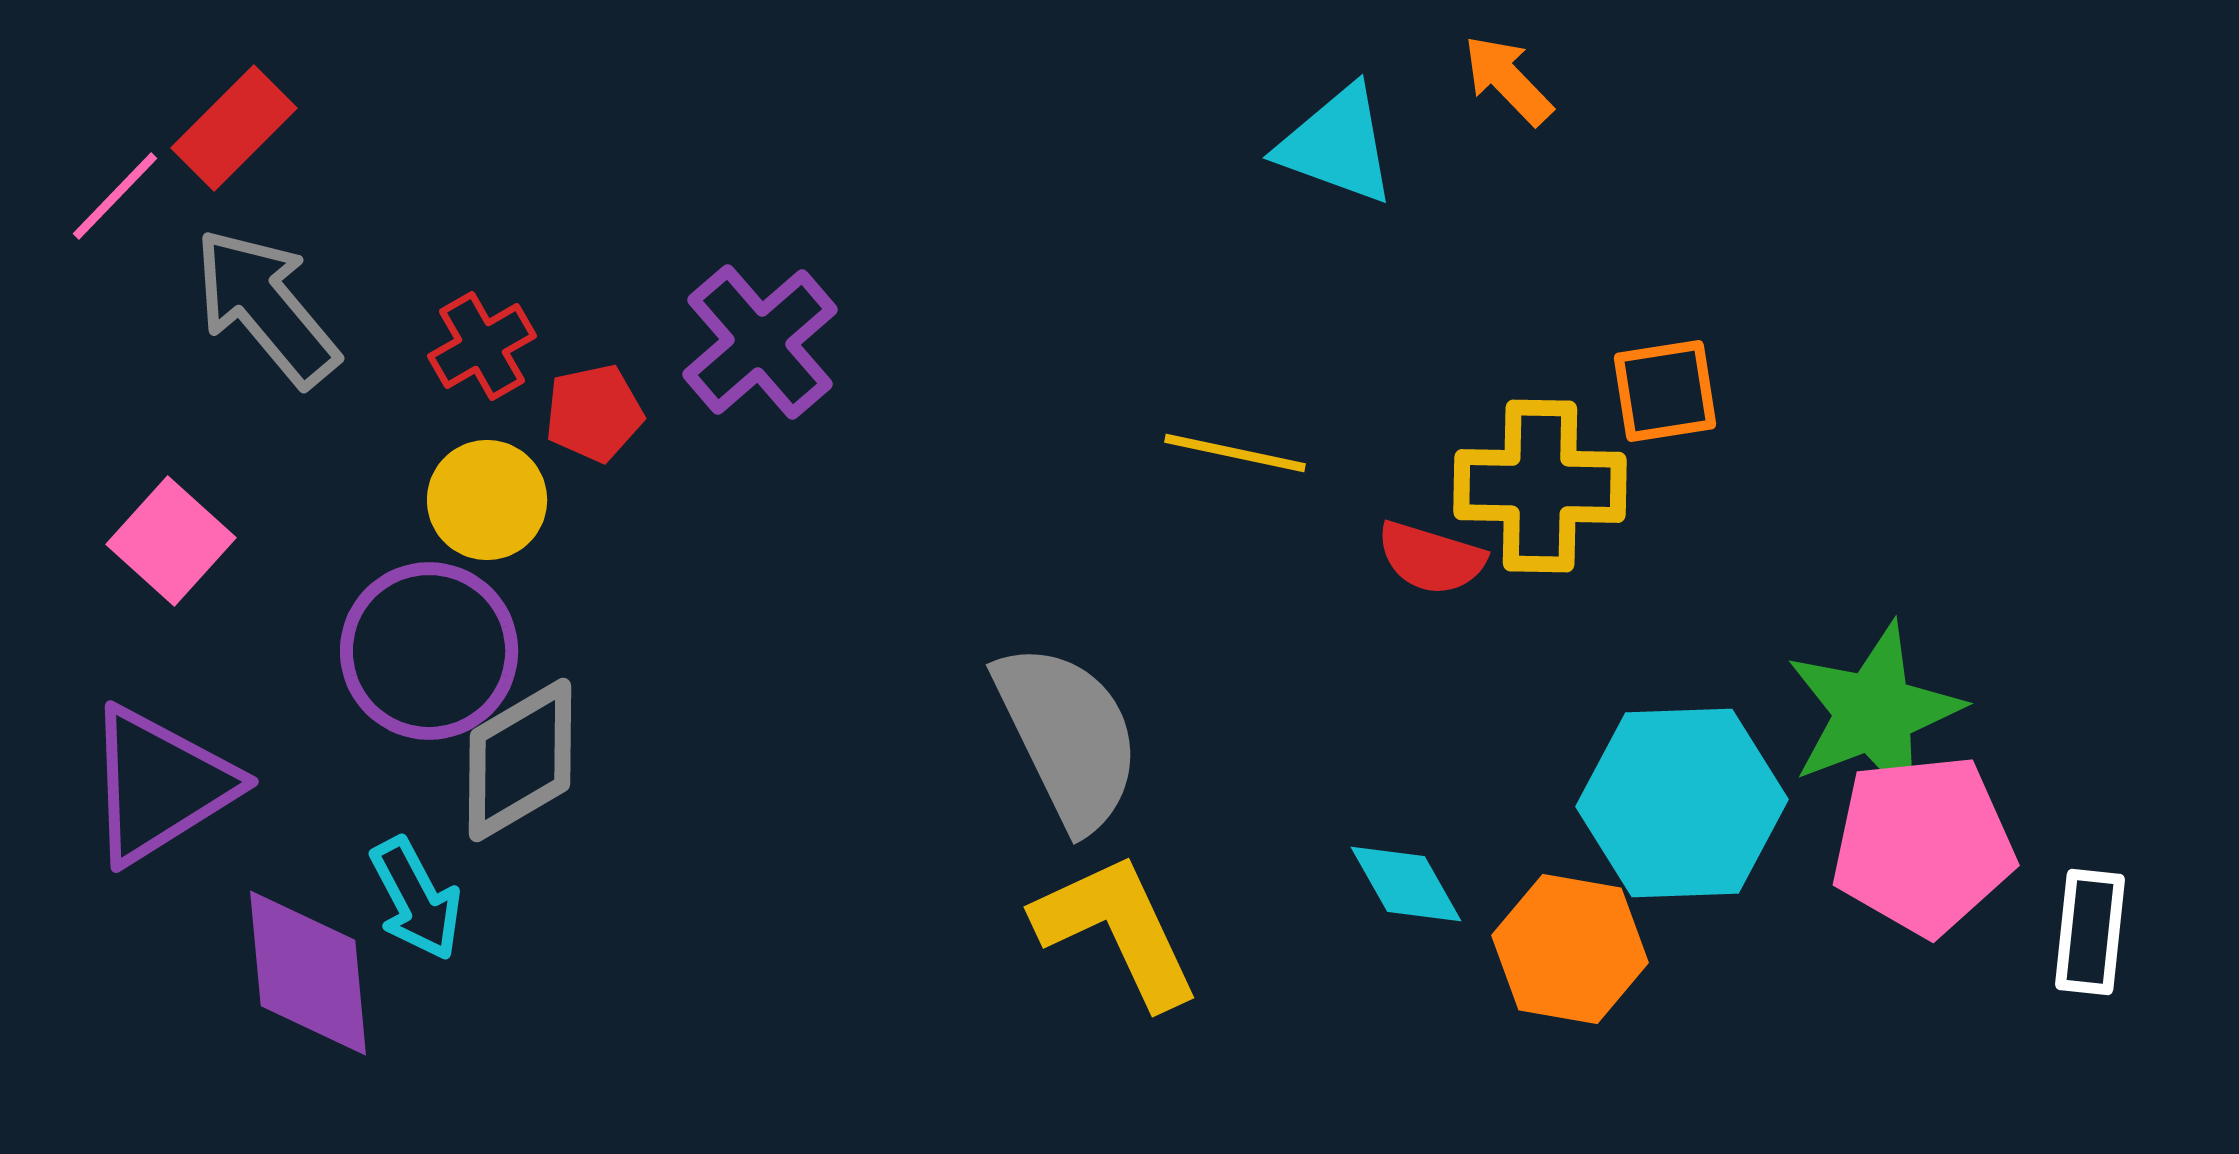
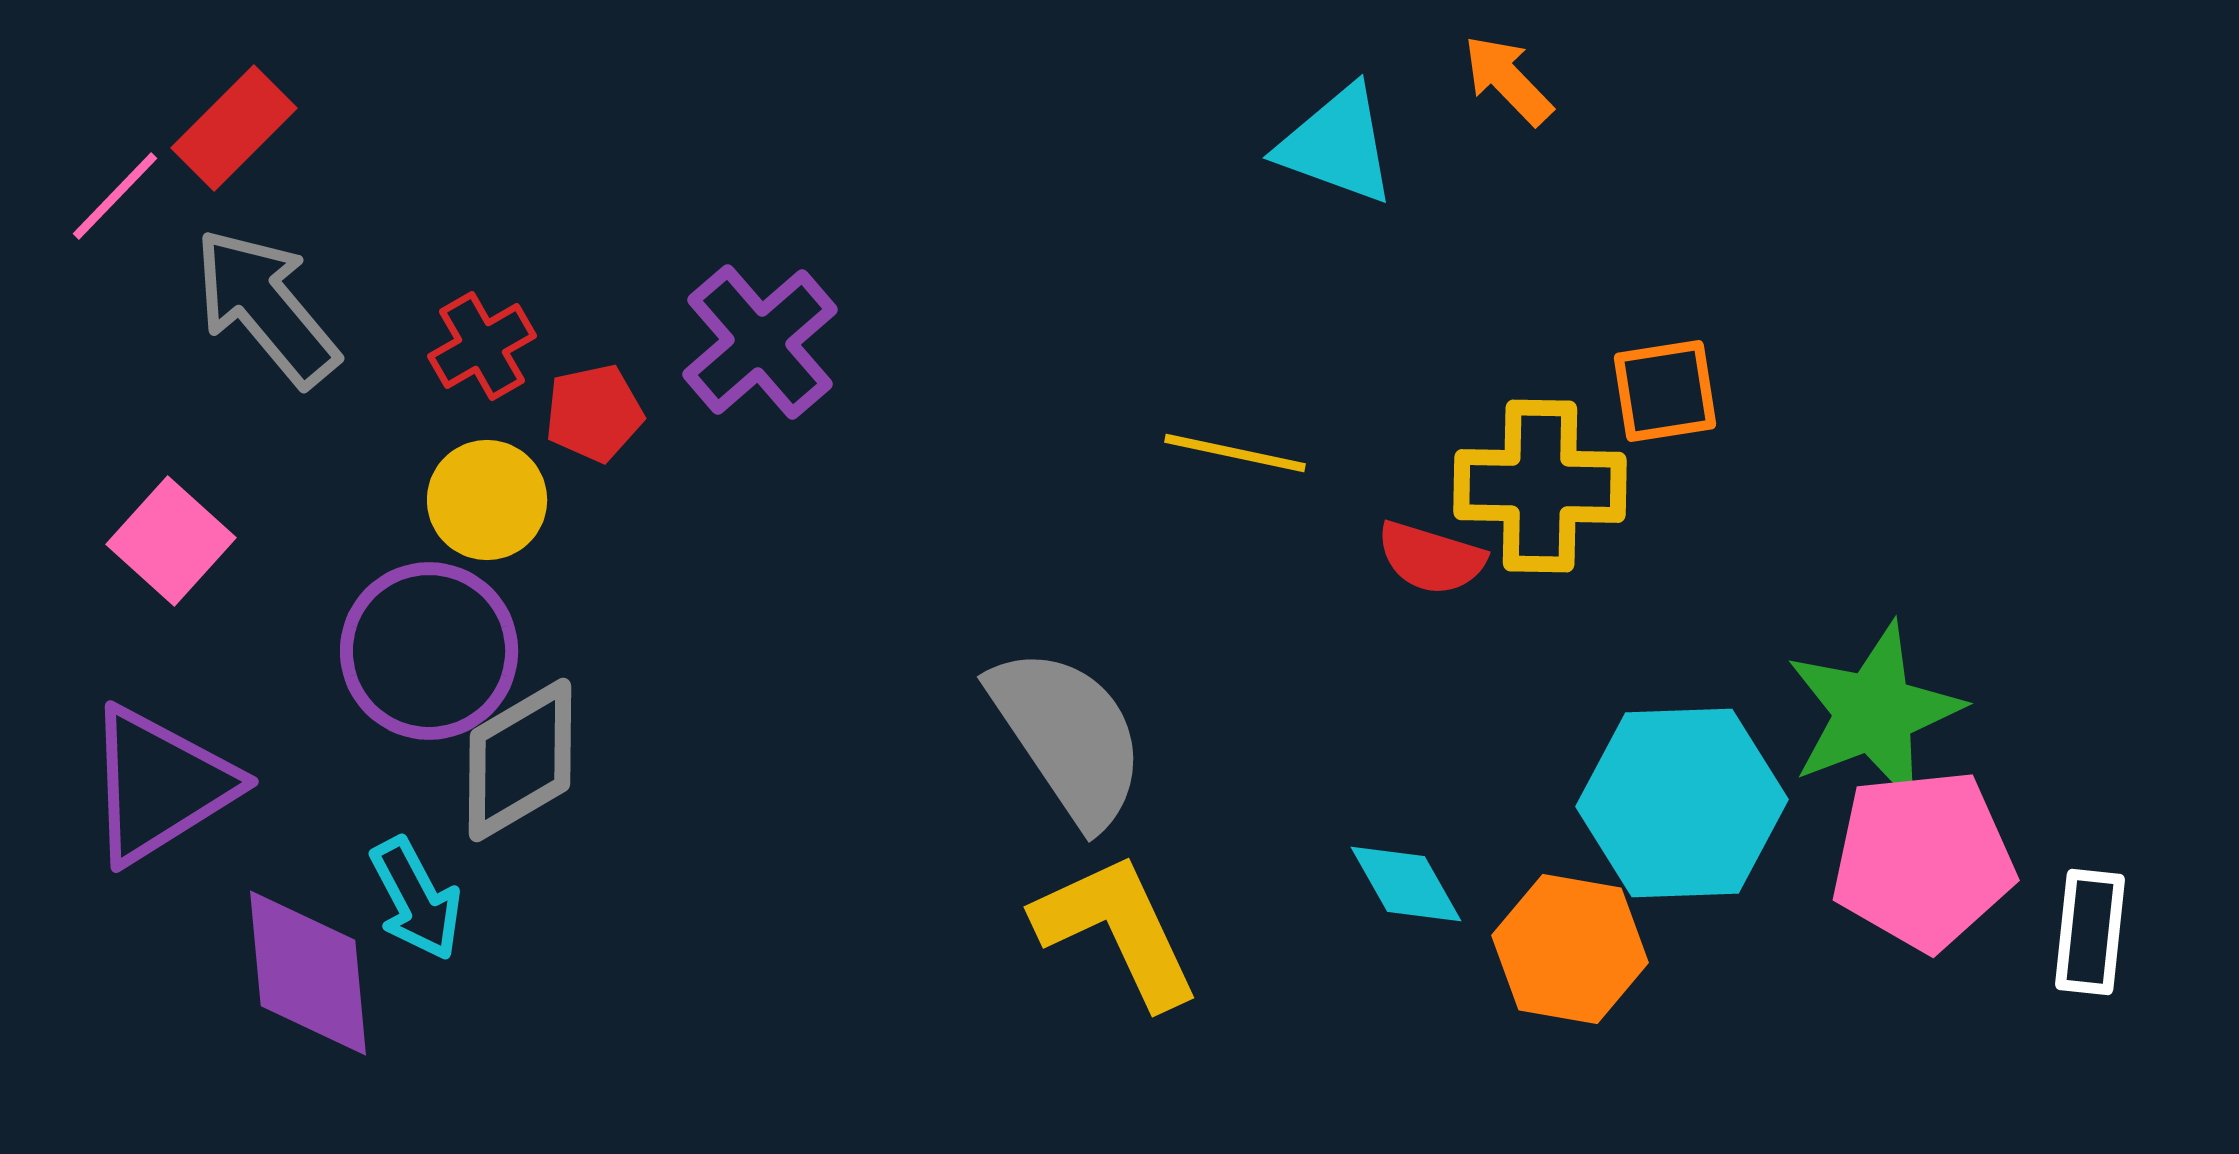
gray semicircle: rotated 8 degrees counterclockwise
pink pentagon: moved 15 px down
